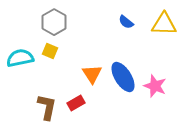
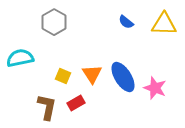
yellow square: moved 13 px right, 25 px down
pink star: moved 2 px down
